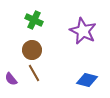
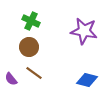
green cross: moved 3 px left, 1 px down
purple star: moved 1 px right; rotated 16 degrees counterclockwise
brown circle: moved 3 px left, 3 px up
brown line: rotated 24 degrees counterclockwise
